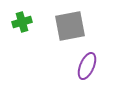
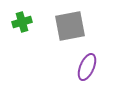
purple ellipse: moved 1 px down
